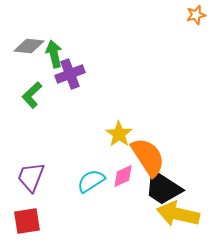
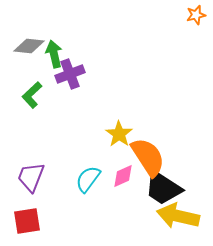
cyan semicircle: moved 3 px left, 2 px up; rotated 20 degrees counterclockwise
yellow arrow: moved 2 px down
